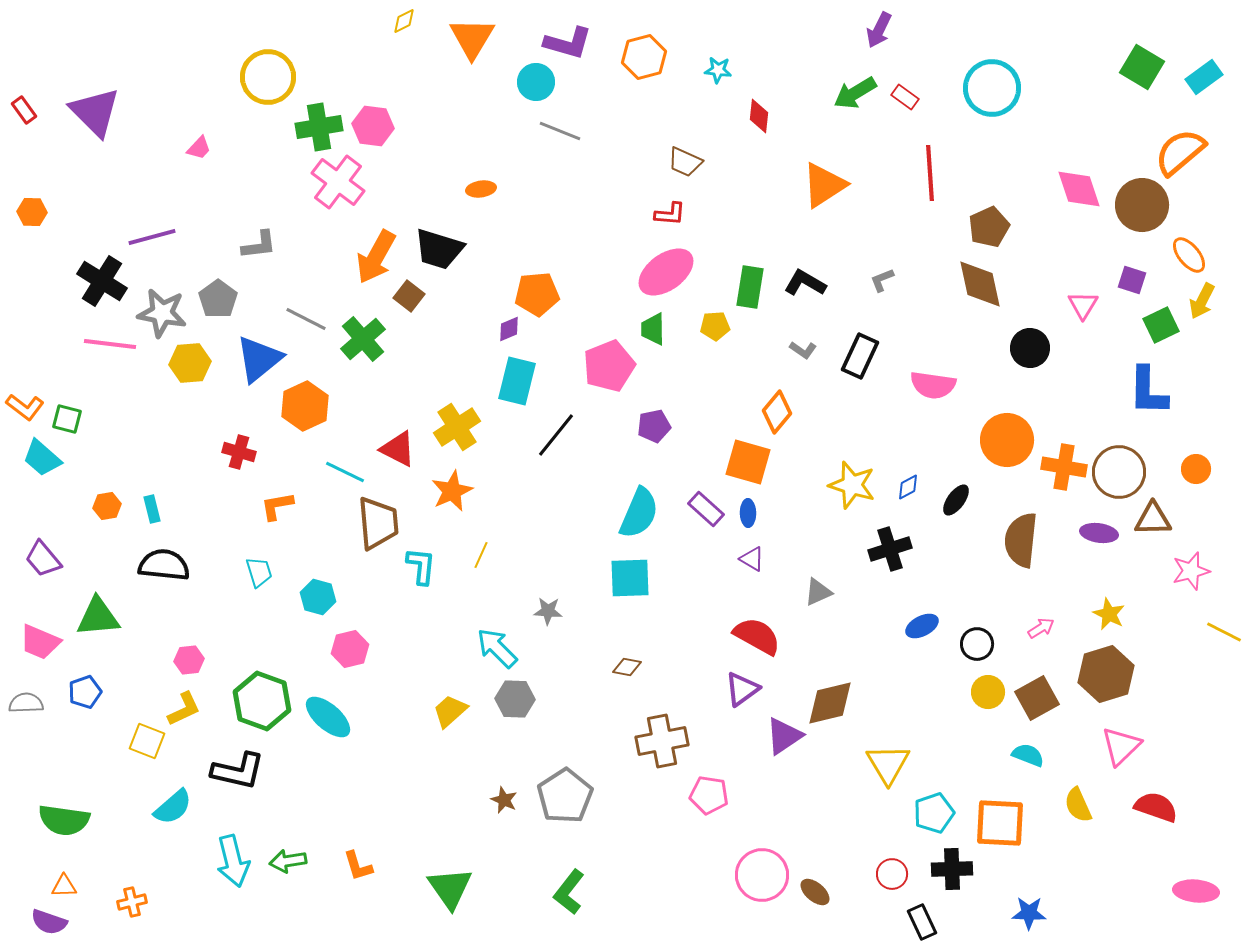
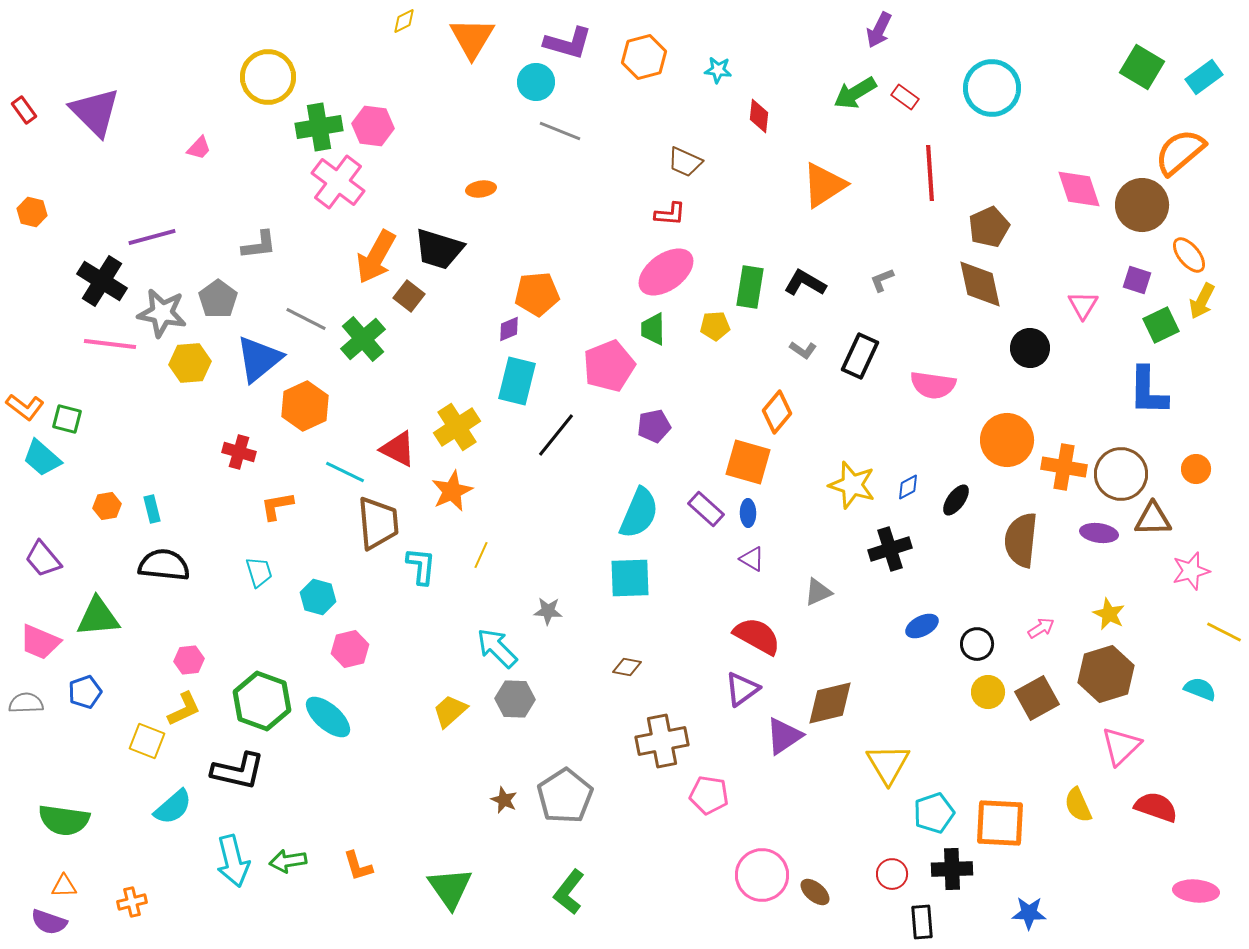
orange hexagon at (32, 212): rotated 12 degrees clockwise
purple square at (1132, 280): moved 5 px right
brown circle at (1119, 472): moved 2 px right, 2 px down
cyan semicircle at (1028, 755): moved 172 px right, 66 px up
black rectangle at (922, 922): rotated 20 degrees clockwise
